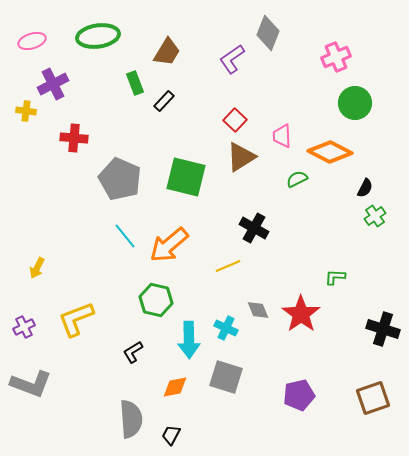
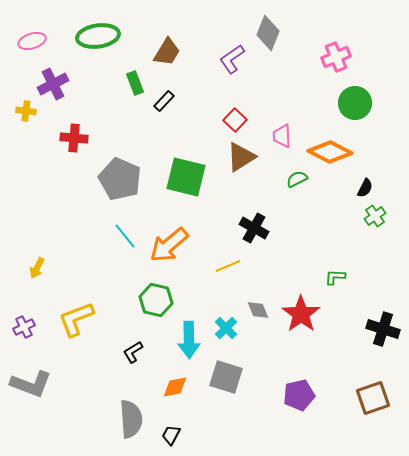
cyan cross at (226, 328): rotated 20 degrees clockwise
